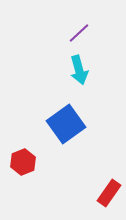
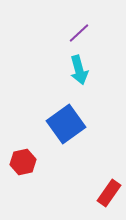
red hexagon: rotated 10 degrees clockwise
